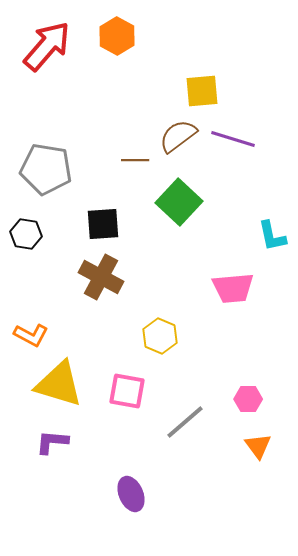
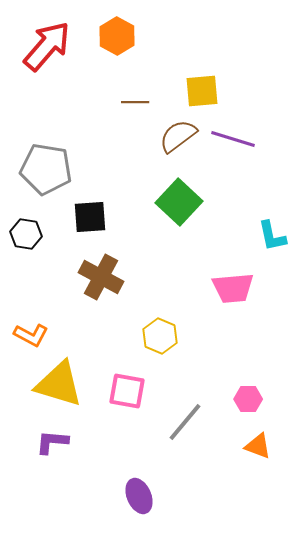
brown line: moved 58 px up
black square: moved 13 px left, 7 px up
gray line: rotated 9 degrees counterclockwise
orange triangle: rotated 32 degrees counterclockwise
purple ellipse: moved 8 px right, 2 px down
